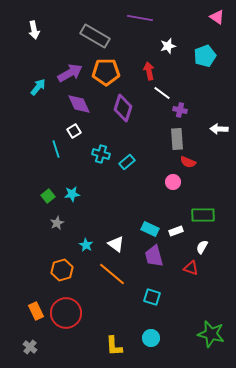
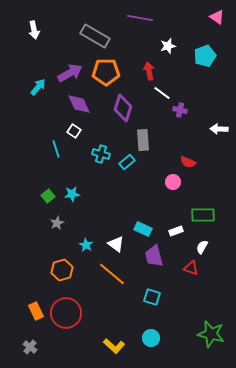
white square at (74, 131): rotated 24 degrees counterclockwise
gray rectangle at (177, 139): moved 34 px left, 1 px down
cyan rectangle at (150, 229): moved 7 px left
yellow L-shape at (114, 346): rotated 45 degrees counterclockwise
